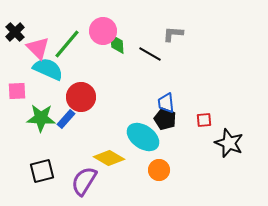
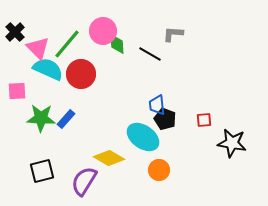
red circle: moved 23 px up
blue trapezoid: moved 9 px left, 2 px down
black star: moved 3 px right; rotated 12 degrees counterclockwise
